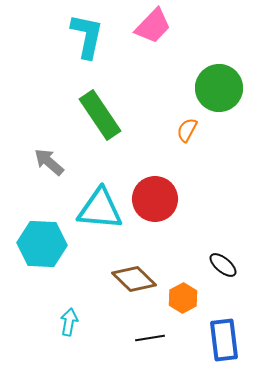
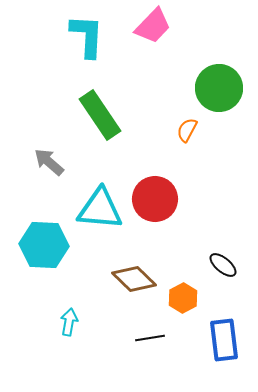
cyan L-shape: rotated 9 degrees counterclockwise
cyan hexagon: moved 2 px right, 1 px down
